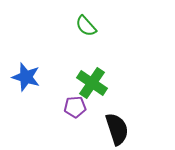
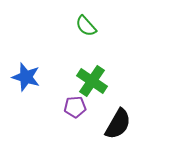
green cross: moved 2 px up
black semicircle: moved 1 px right, 5 px up; rotated 48 degrees clockwise
